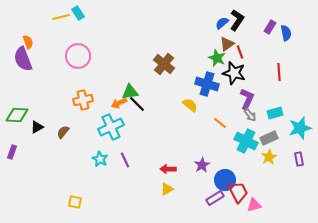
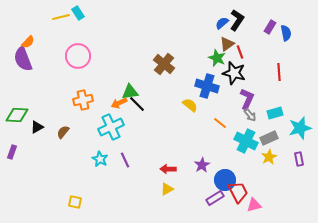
orange semicircle at (28, 42): rotated 64 degrees clockwise
blue cross at (207, 84): moved 2 px down
